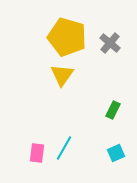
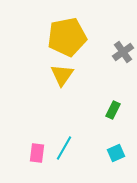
yellow pentagon: rotated 27 degrees counterclockwise
gray cross: moved 13 px right, 9 px down; rotated 15 degrees clockwise
